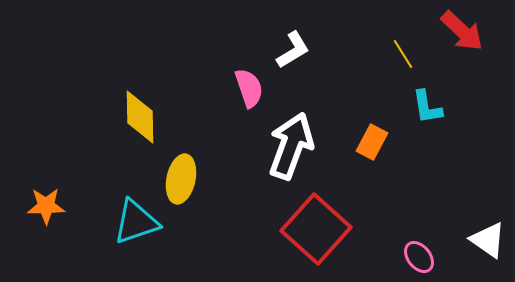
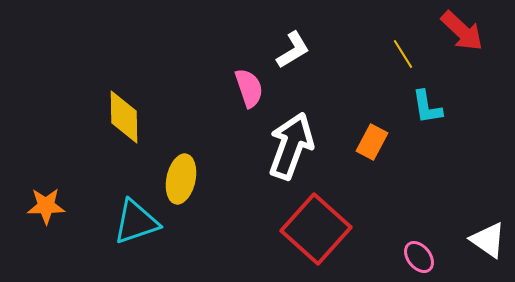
yellow diamond: moved 16 px left
